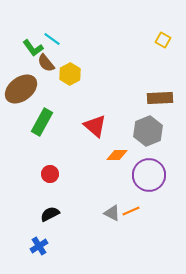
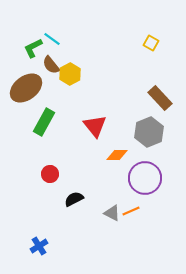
yellow square: moved 12 px left, 3 px down
green L-shape: rotated 100 degrees clockwise
brown semicircle: moved 5 px right, 2 px down
brown ellipse: moved 5 px right, 1 px up
brown rectangle: rotated 50 degrees clockwise
green rectangle: moved 2 px right
red triangle: rotated 10 degrees clockwise
gray hexagon: moved 1 px right, 1 px down
purple circle: moved 4 px left, 3 px down
black semicircle: moved 24 px right, 15 px up
